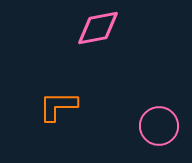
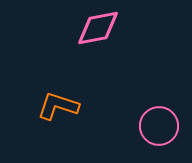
orange L-shape: rotated 18 degrees clockwise
